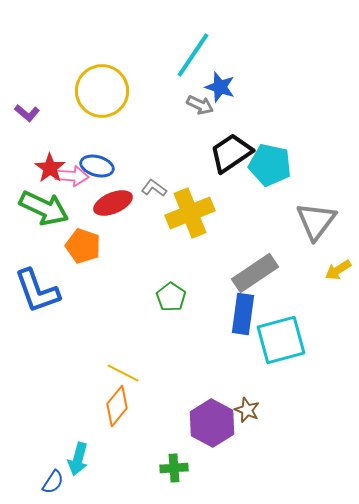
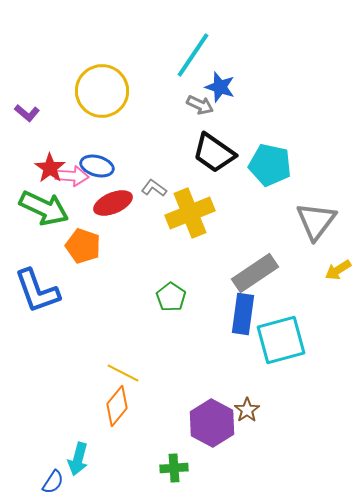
black trapezoid: moved 17 px left; rotated 111 degrees counterclockwise
brown star: rotated 15 degrees clockwise
